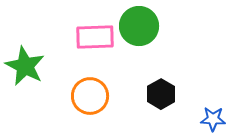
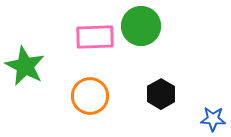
green circle: moved 2 px right
